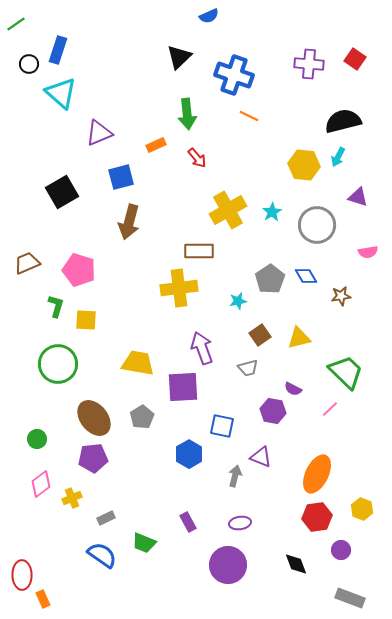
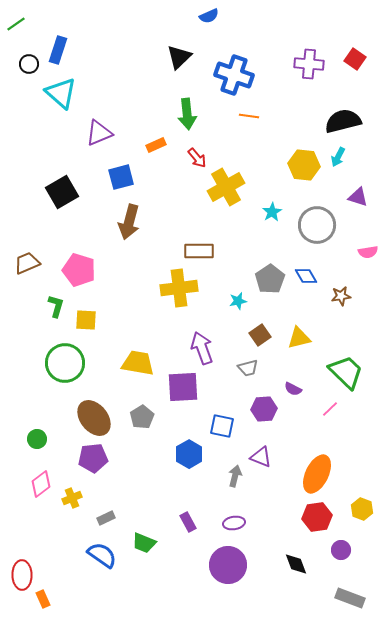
orange line at (249, 116): rotated 18 degrees counterclockwise
yellow cross at (228, 210): moved 2 px left, 23 px up
green circle at (58, 364): moved 7 px right, 1 px up
purple hexagon at (273, 411): moved 9 px left, 2 px up; rotated 15 degrees counterclockwise
purple ellipse at (240, 523): moved 6 px left
